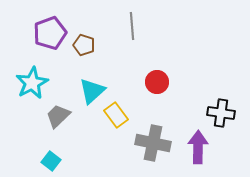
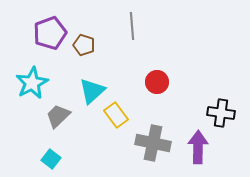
cyan square: moved 2 px up
